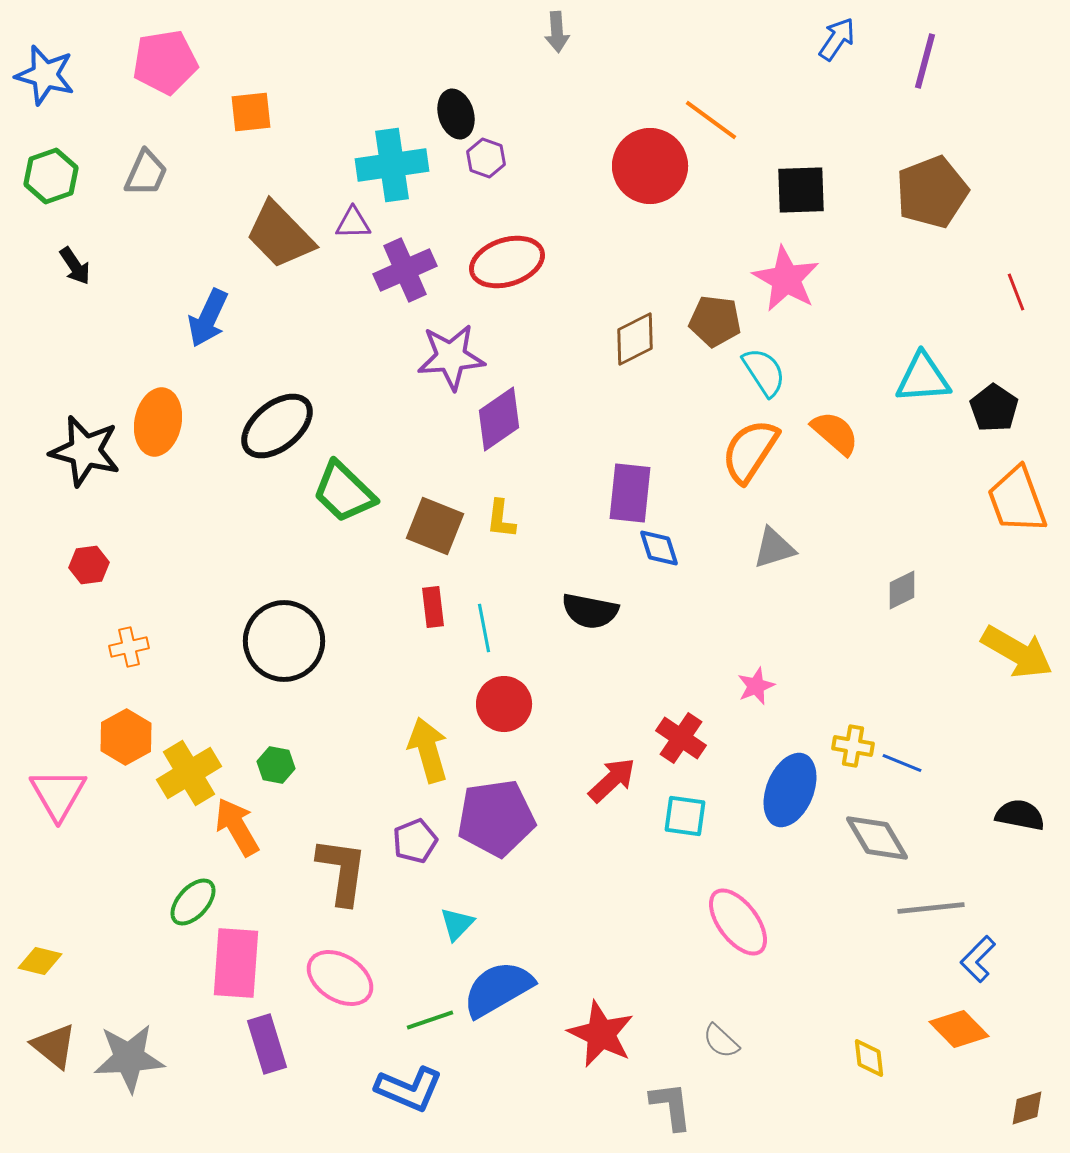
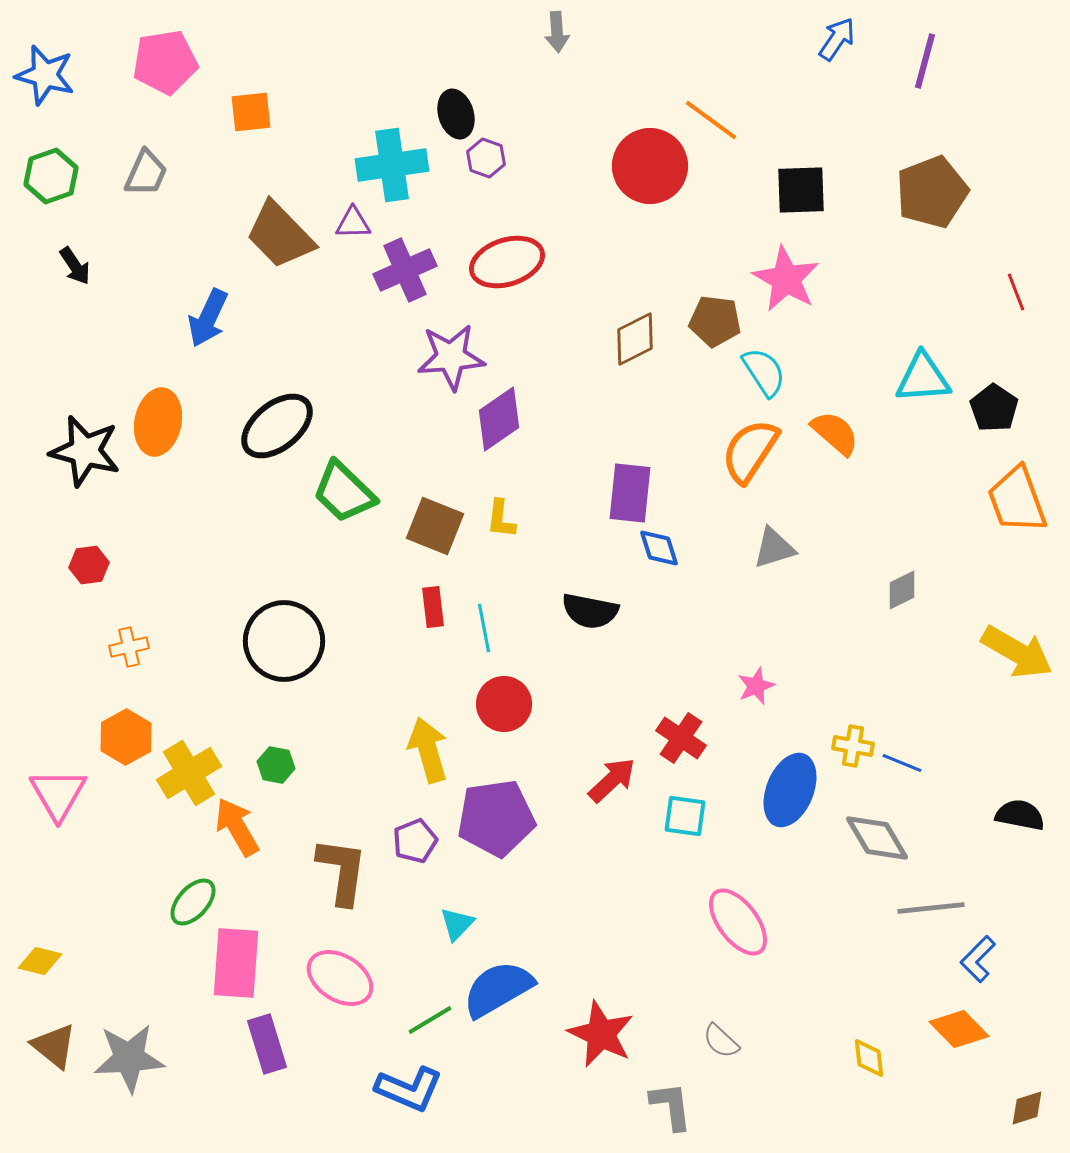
green line at (430, 1020): rotated 12 degrees counterclockwise
